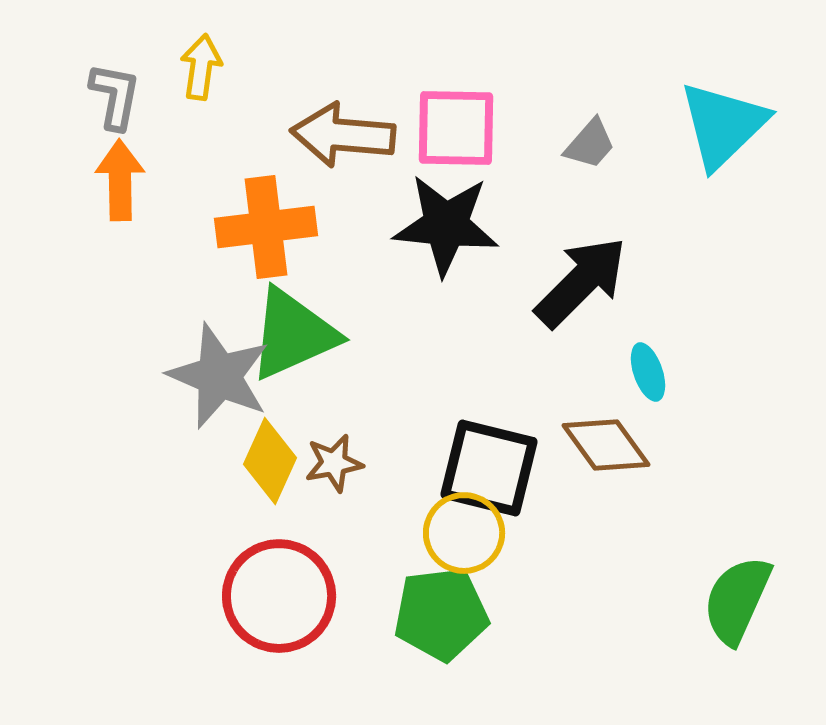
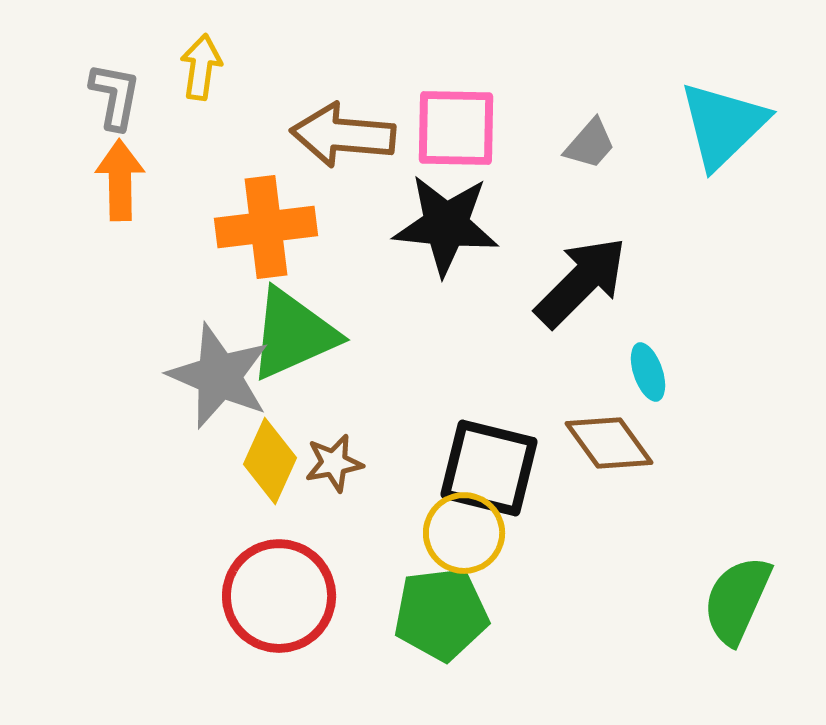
brown diamond: moved 3 px right, 2 px up
